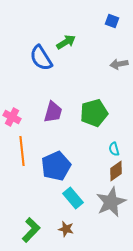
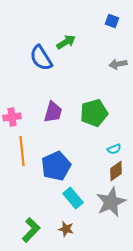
gray arrow: moved 1 px left
pink cross: rotated 36 degrees counterclockwise
cyan semicircle: rotated 96 degrees counterclockwise
